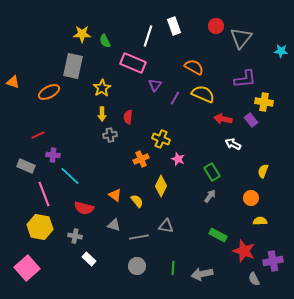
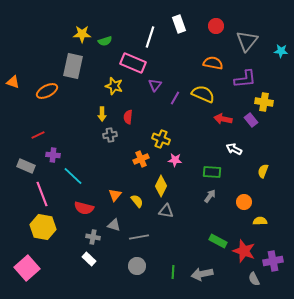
white rectangle at (174, 26): moved 5 px right, 2 px up
white line at (148, 36): moved 2 px right, 1 px down
gray triangle at (241, 38): moved 6 px right, 3 px down
green semicircle at (105, 41): rotated 80 degrees counterclockwise
orange semicircle at (194, 67): moved 19 px right, 4 px up; rotated 18 degrees counterclockwise
yellow star at (102, 88): moved 12 px right, 2 px up; rotated 24 degrees counterclockwise
orange ellipse at (49, 92): moved 2 px left, 1 px up
white arrow at (233, 144): moved 1 px right, 5 px down
pink star at (178, 159): moved 3 px left, 1 px down; rotated 16 degrees counterclockwise
green rectangle at (212, 172): rotated 54 degrees counterclockwise
cyan line at (70, 176): moved 3 px right
pink line at (44, 194): moved 2 px left
orange triangle at (115, 195): rotated 32 degrees clockwise
orange circle at (251, 198): moved 7 px left, 4 px down
gray triangle at (166, 226): moved 15 px up
yellow hexagon at (40, 227): moved 3 px right
green rectangle at (218, 235): moved 6 px down
gray cross at (75, 236): moved 18 px right, 1 px down
green line at (173, 268): moved 4 px down
